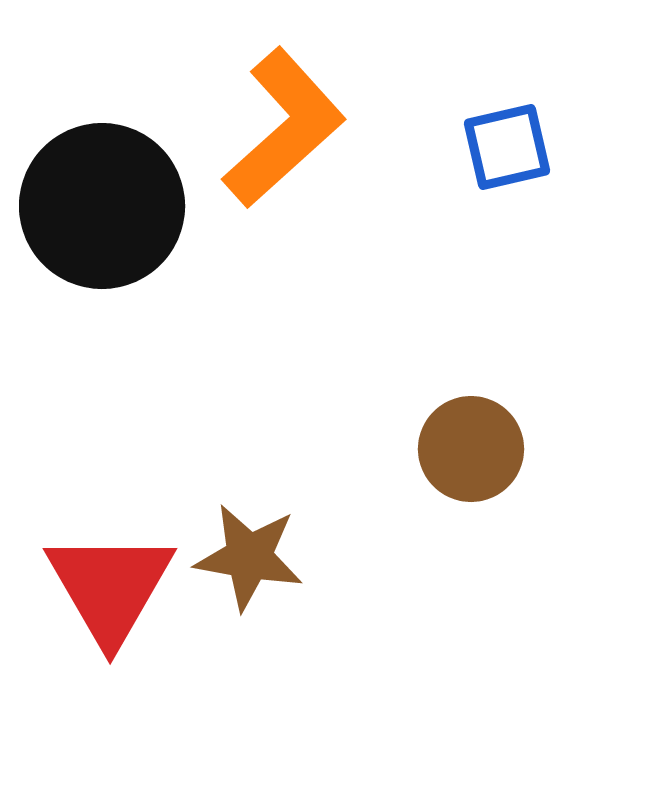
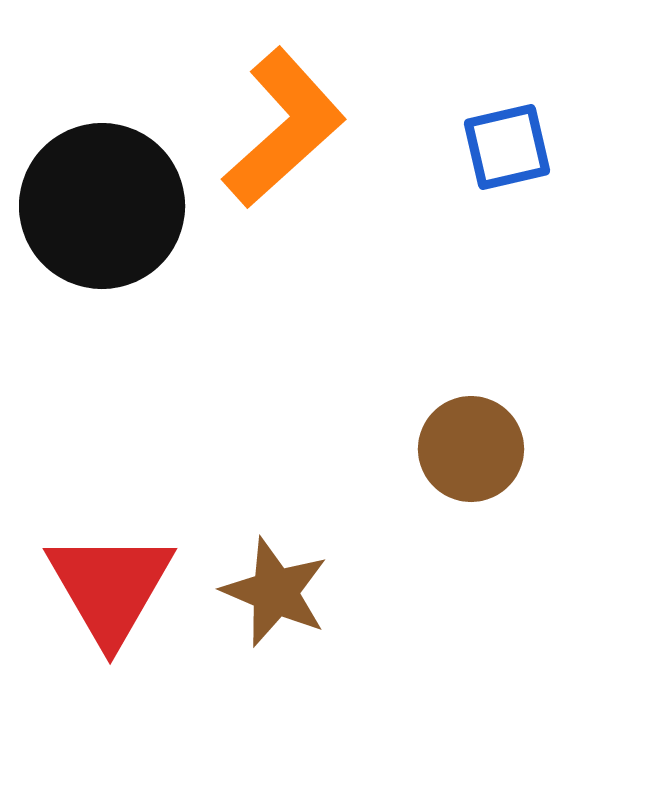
brown star: moved 26 px right, 35 px down; rotated 13 degrees clockwise
